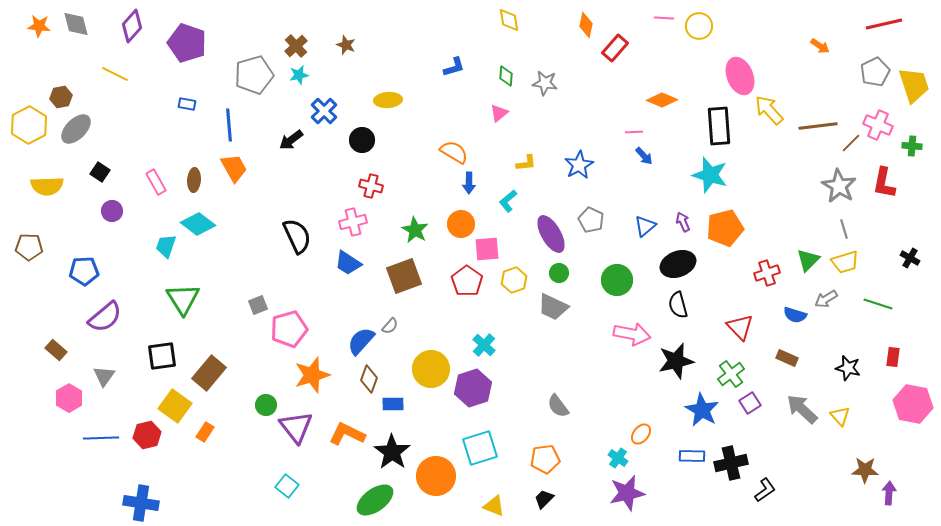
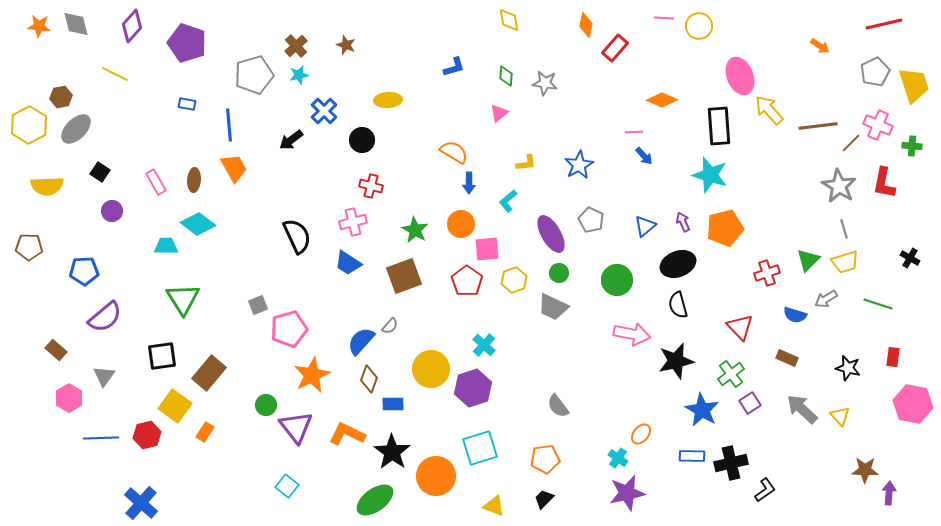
cyan trapezoid at (166, 246): rotated 70 degrees clockwise
orange star at (312, 375): rotated 9 degrees counterclockwise
blue cross at (141, 503): rotated 32 degrees clockwise
